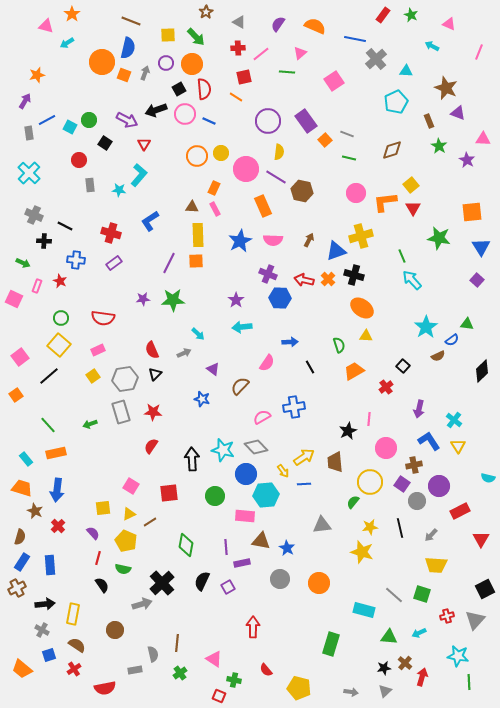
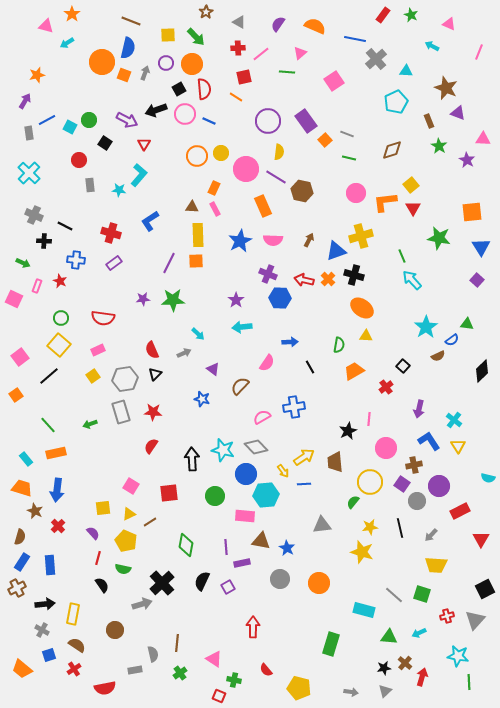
green semicircle at (339, 345): rotated 28 degrees clockwise
